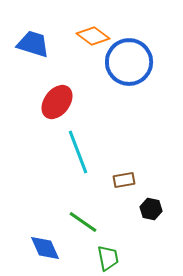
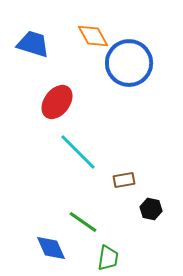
orange diamond: rotated 24 degrees clockwise
blue circle: moved 1 px down
cyan line: rotated 24 degrees counterclockwise
blue diamond: moved 6 px right
green trapezoid: rotated 20 degrees clockwise
